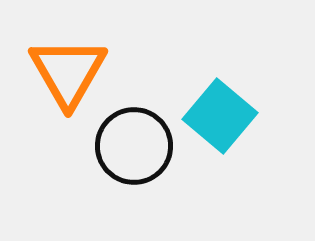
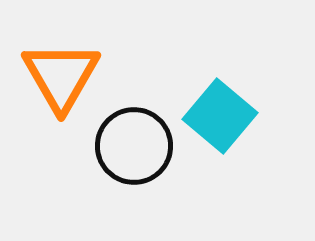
orange triangle: moved 7 px left, 4 px down
